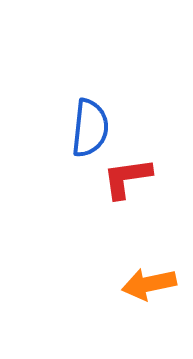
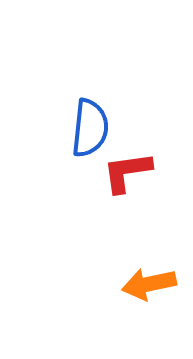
red L-shape: moved 6 px up
